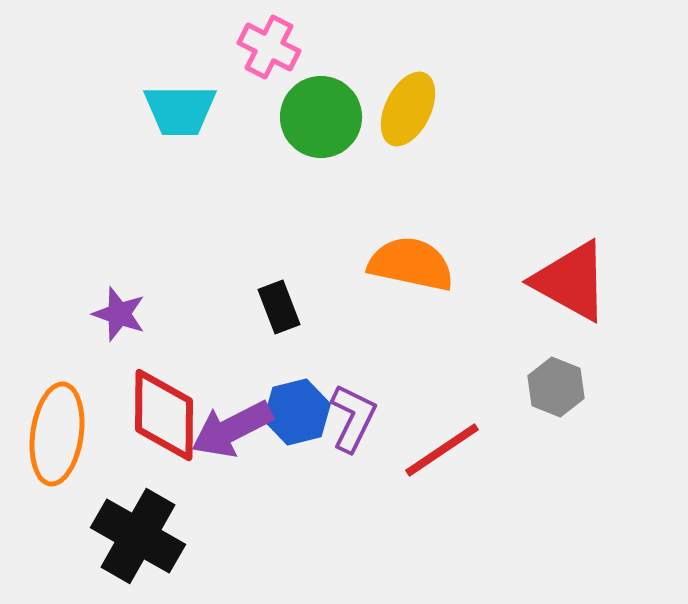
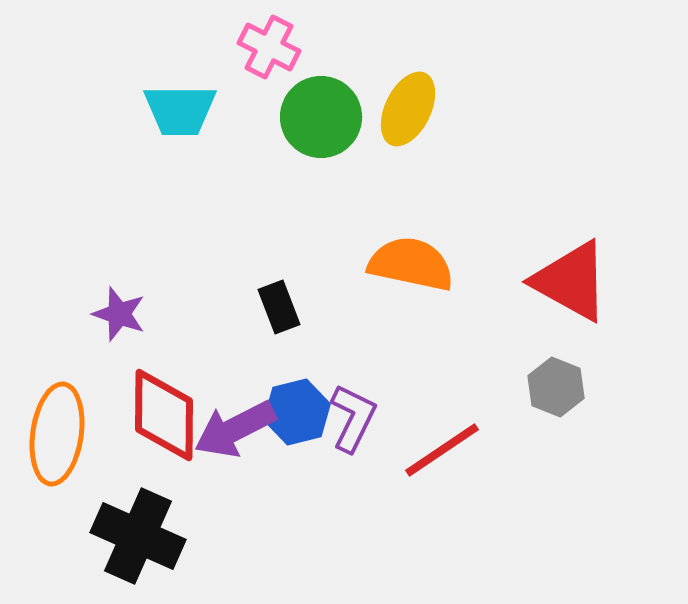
purple arrow: moved 3 px right
black cross: rotated 6 degrees counterclockwise
